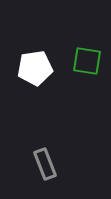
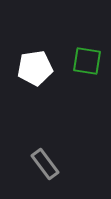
gray rectangle: rotated 16 degrees counterclockwise
